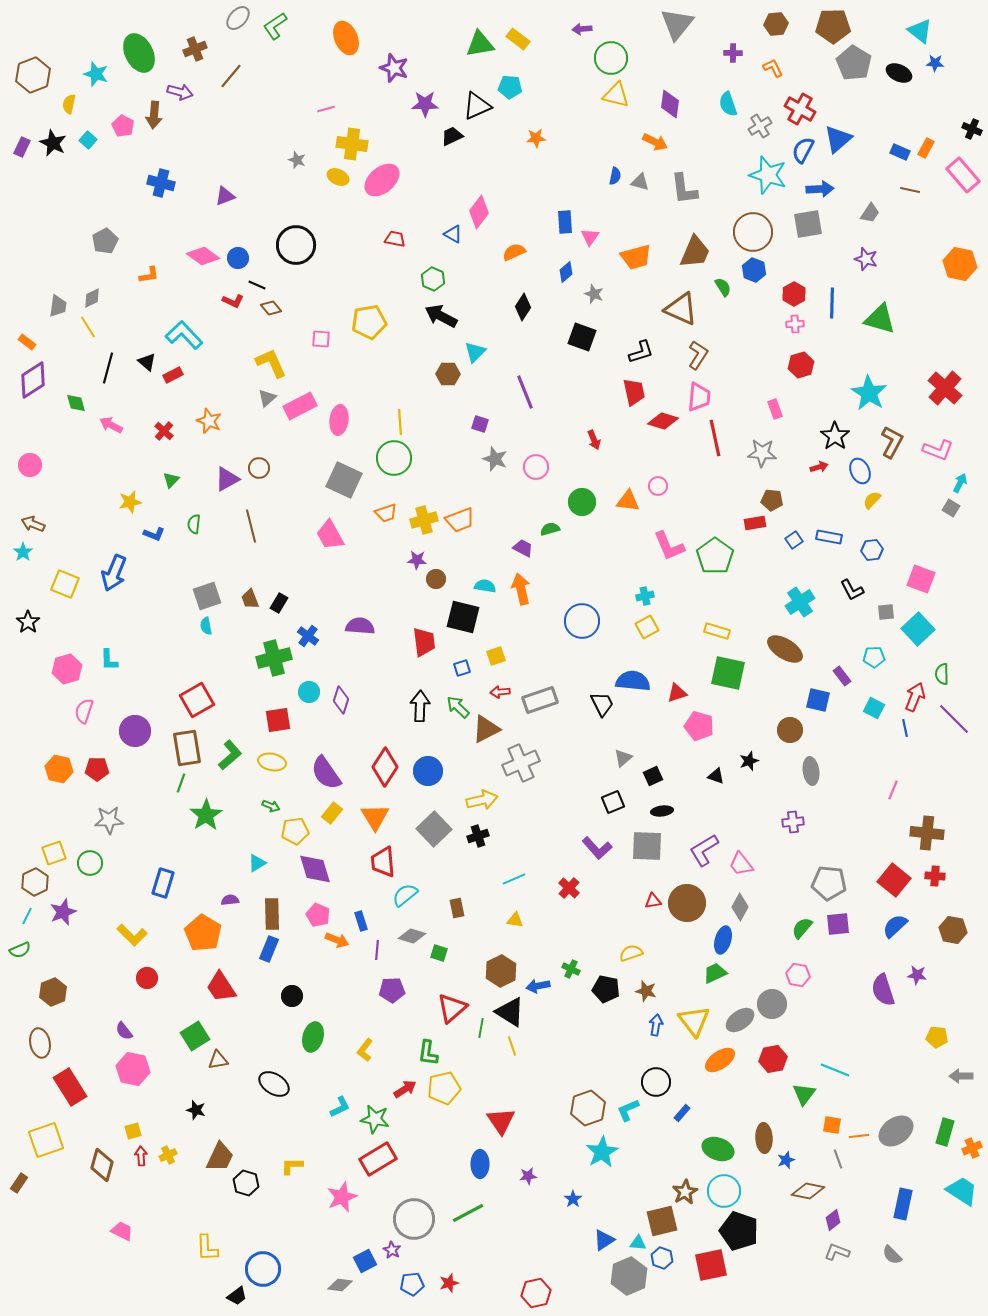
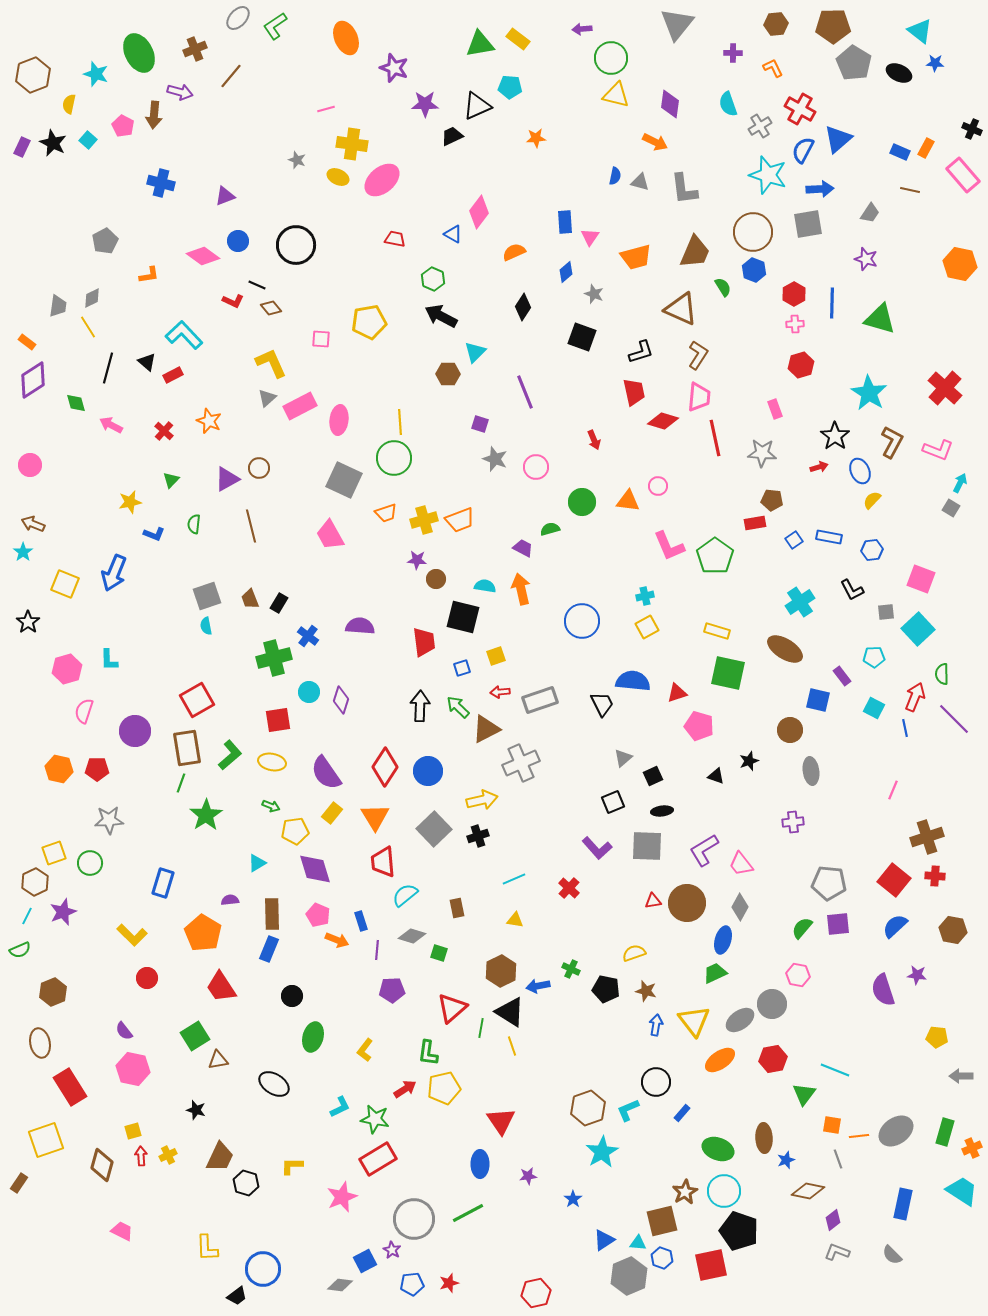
blue circle at (238, 258): moved 17 px up
brown cross at (927, 833): moved 4 px down; rotated 24 degrees counterclockwise
yellow semicircle at (631, 953): moved 3 px right
